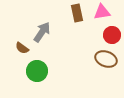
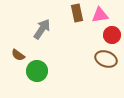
pink triangle: moved 2 px left, 3 px down
gray arrow: moved 3 px up
brown semicircle: moved 4 px left, 7 px down
